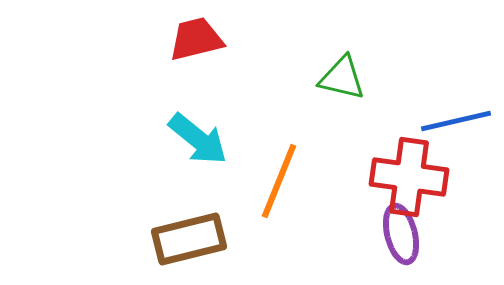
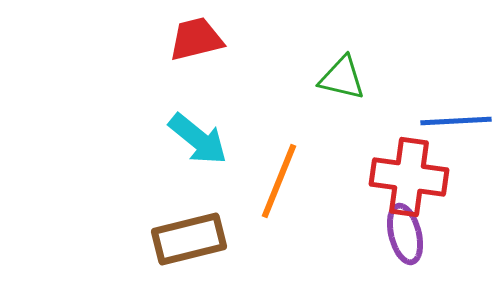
blue line: rotated 10 degrees clockwise
purple ellipse: moved 4 px right
